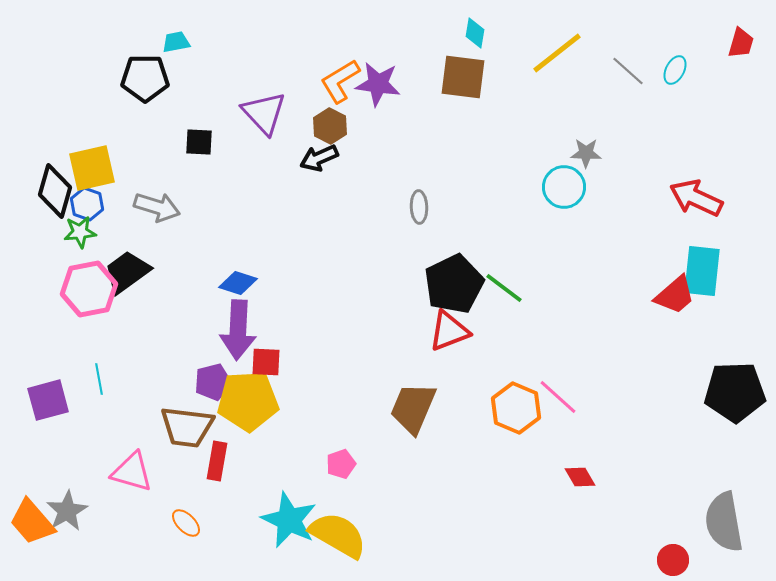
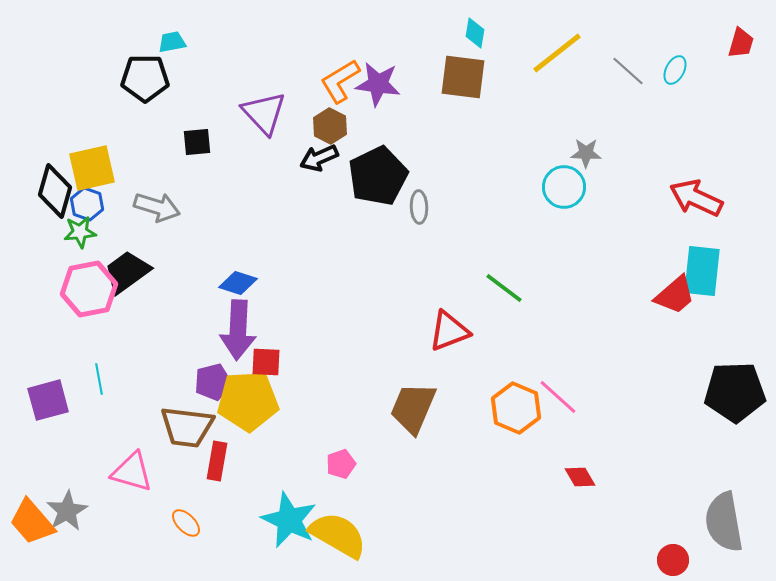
cyan trapezoid at (176, 42): moved 4 px left
black square at (199, 142): moved 2 px left; rotated 8 degrees counterclockwise
black pentagon at (454, 284): moved 76 px left, 108 px up
